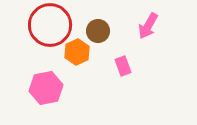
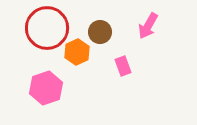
red circle: moved 3 px left, 3 px down
brown circle: moved 2 px right, 1 px down
pink hexagon: rotated 8 degrees counterclockwise
